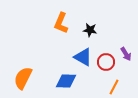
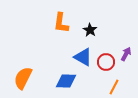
orange L-shape: rotated 15 degrees counterclockwise
black star: rotated 24 degrees clockwise
purple arrow: rotated 120 degrees counterclockwise
